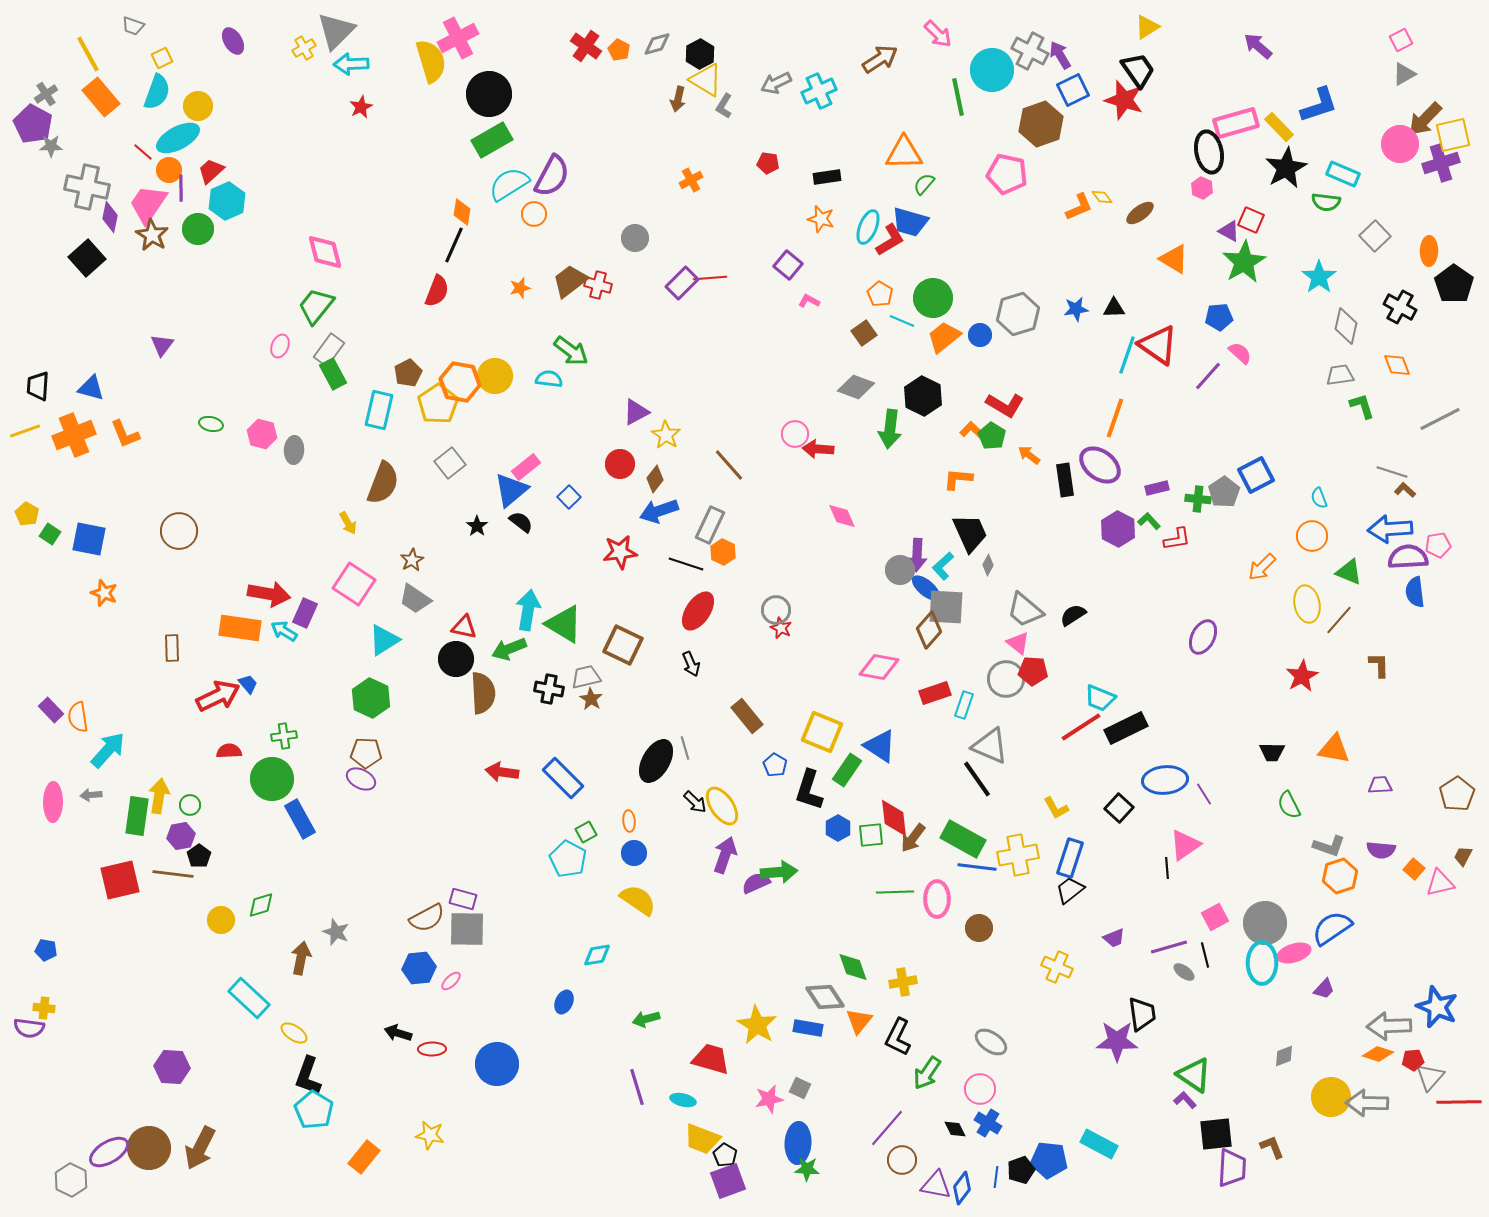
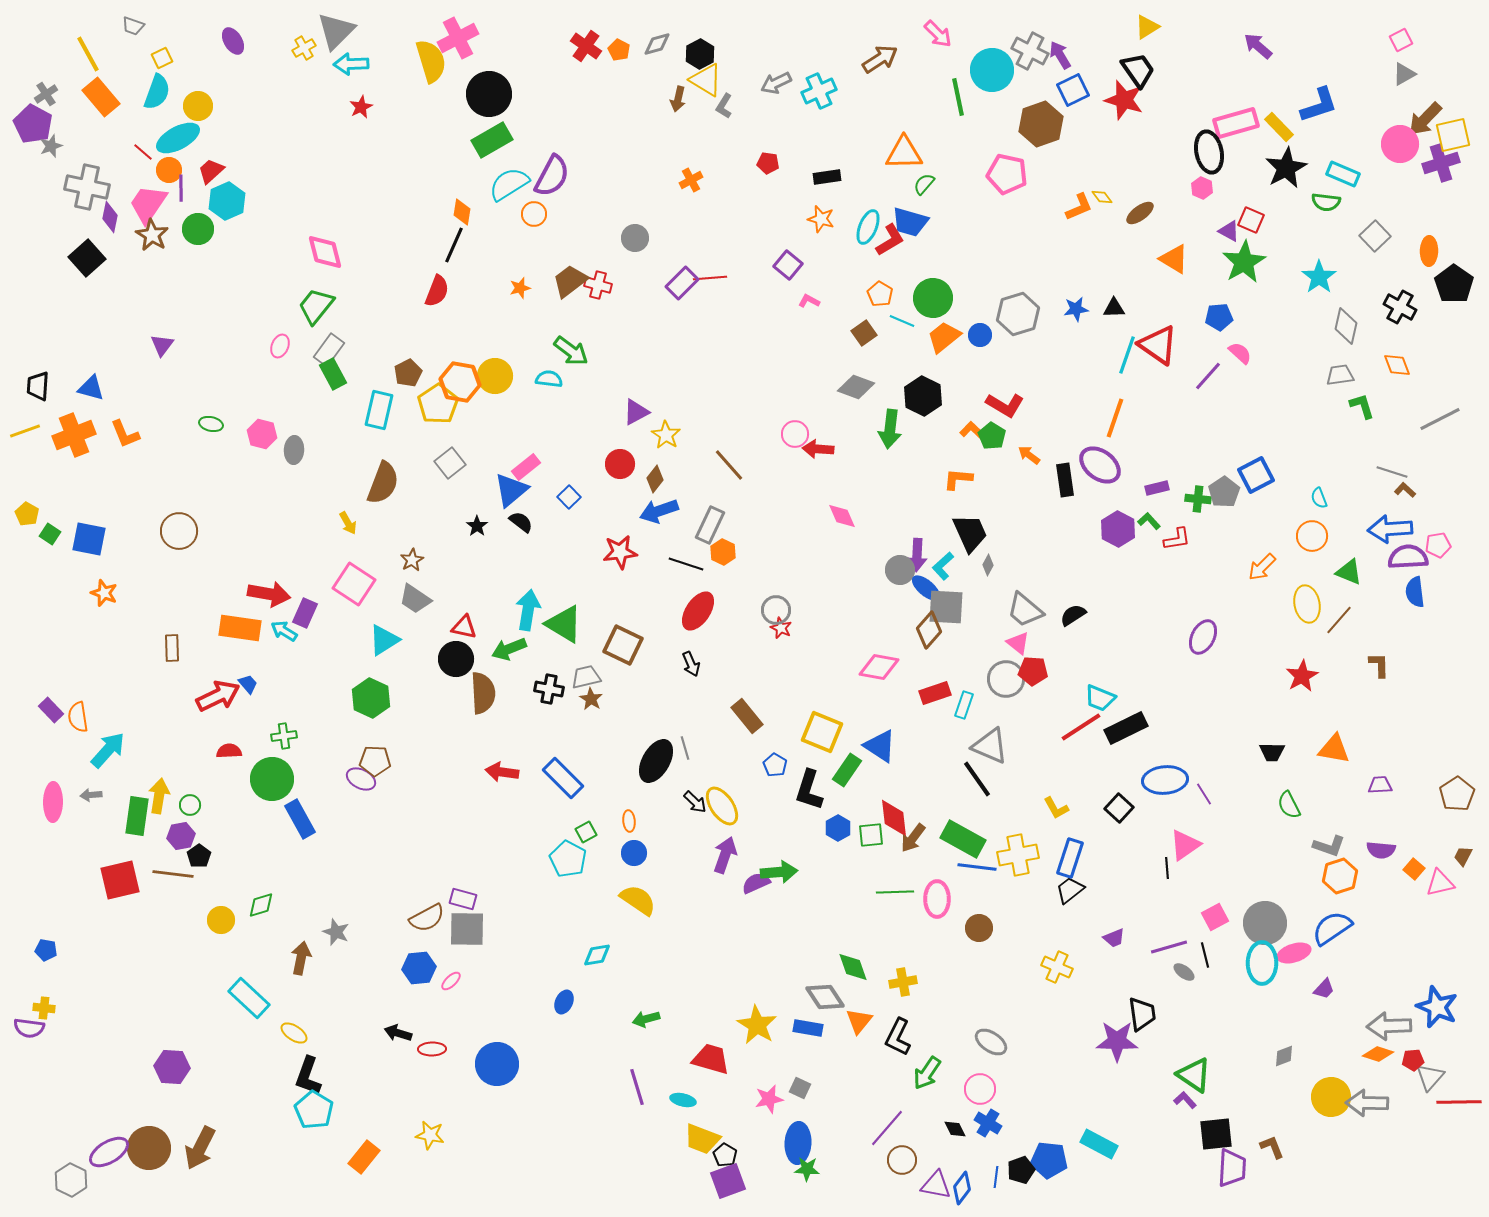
gray star at (51, 146): rotated 20 degrees counterclockwise
brown pentagon at (366, 753): moved 9 px right, 8 px down
